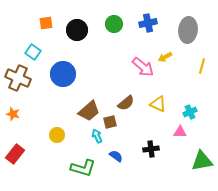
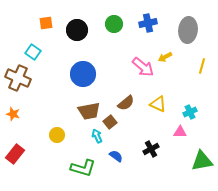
blue circle: moved 20 px right
brown trapezoid: rotated 30 degrees clockwise
brown square: rotated 24 degrees counterclockwise
black cross: rotated 21 degrees counterclockwise
